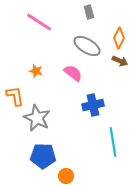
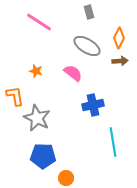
brown arrow: rotated 28 degrees counterclockwise
orange circle: moved 2 px down
